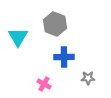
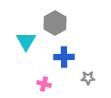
gray hexagon: moved 1 px up; rotated 10 degrees clockwise
cyan triangle: moved 8 px right, 4 px down
pink cross: rotated 16 degrees counterclockwise
